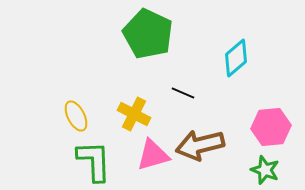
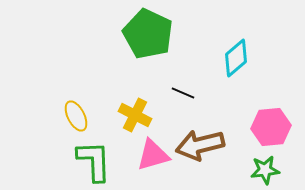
yellow cross: moved 1 px right, 1 px down
green star: rotated 28 degrees counterclockwise
